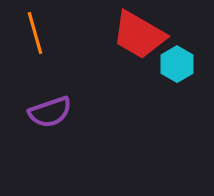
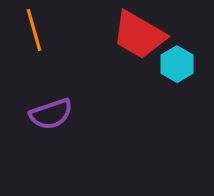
orange line: moved 1 px left, 3 px up
purple semicircle: moved 1 px right, 2 px down
